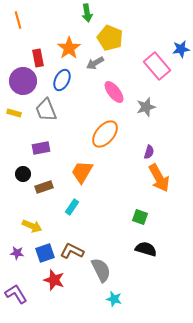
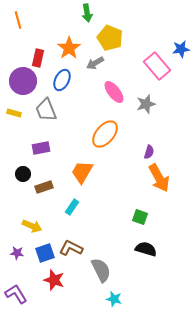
red rectangle: rotated 24 degrees clockwise
gray star: moved 3 px up
brown L-shape: moved 1 px left, 3 px up
